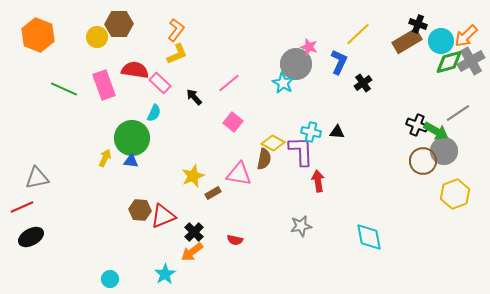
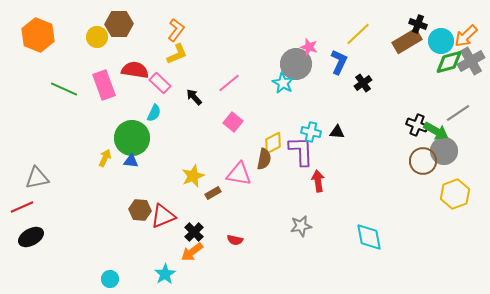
yellow diamond at (273, 143): rotated 55 degrees counterclockwise
